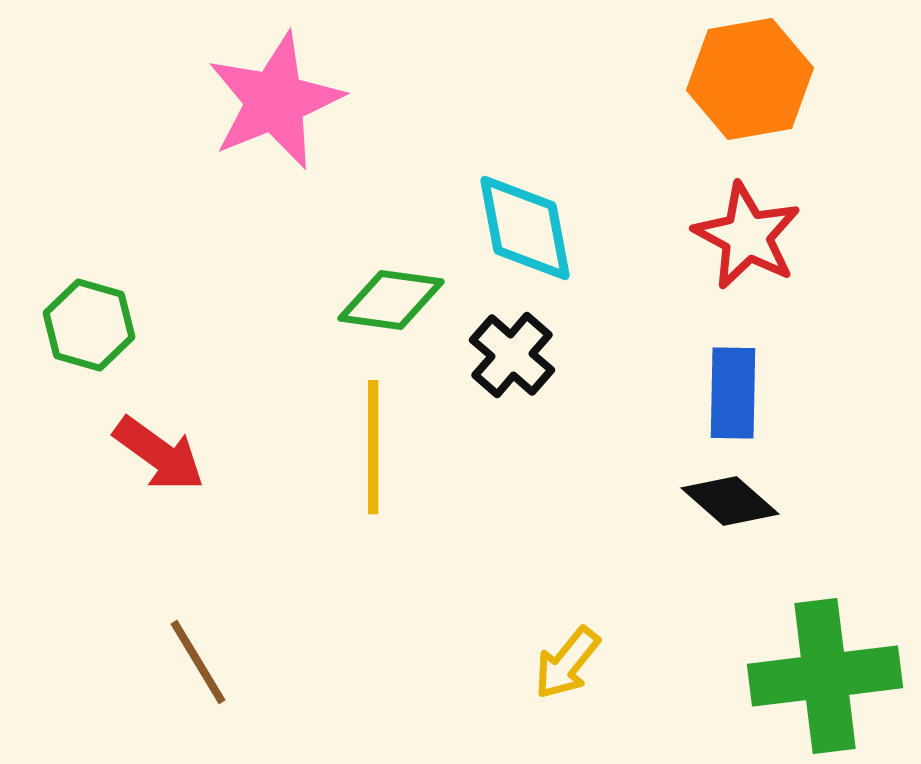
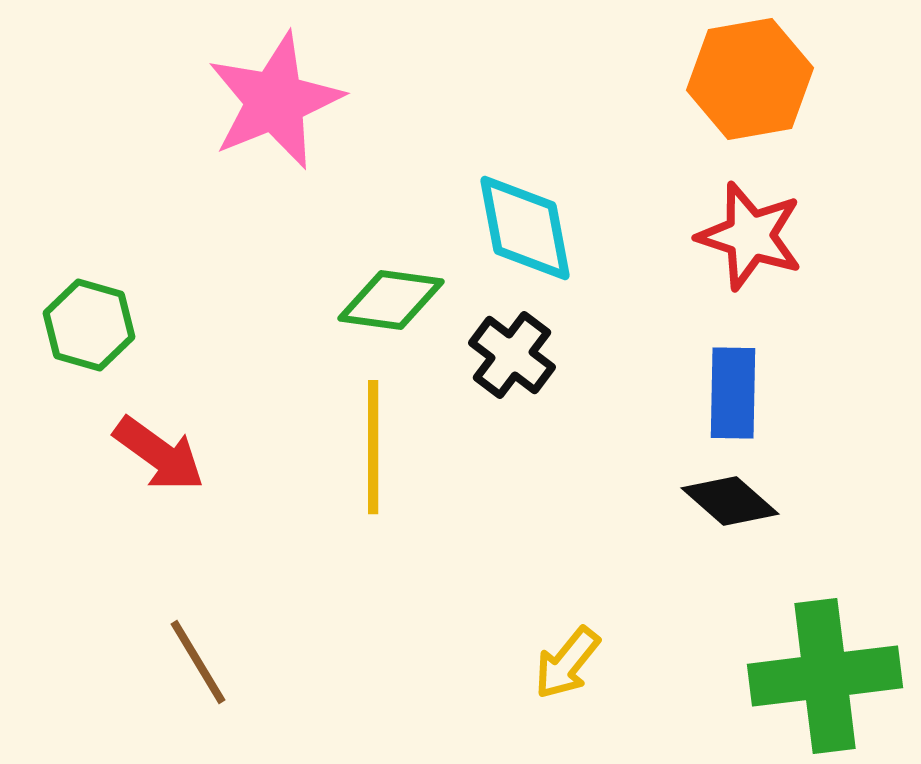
red star: moved 3 px right; rotated 10 degrees counterclockwise
black cross: rotated 4 degrees counterclockwise
